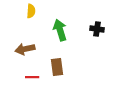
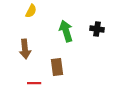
yellow semicircle: rotated 24 degrees clockwise
green arrow: moved 6 px right, 1 px down
brown arrow: rotated 84 degrees counterclockwise
red line: moved 2 px right, 6 px down
